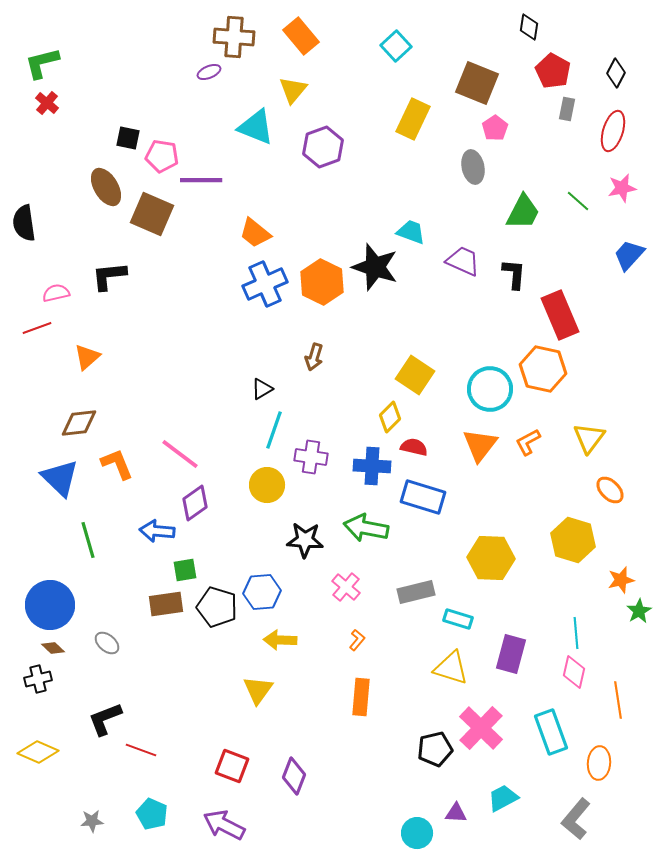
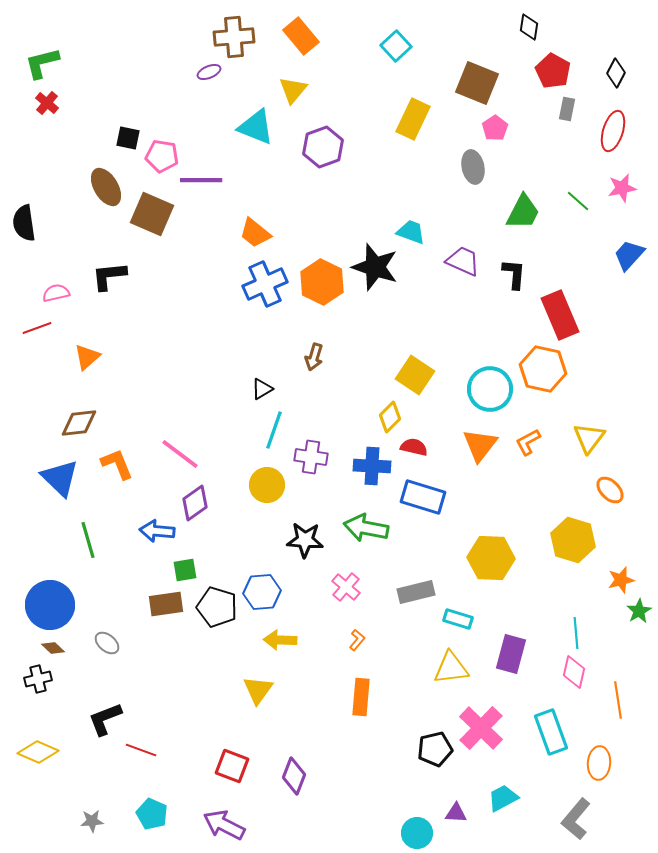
brown cross at (234, 37): rotated 9 degrees counterclockwise
yellow triangle at (451, 668): rotated 24 degrees counterclockwise
